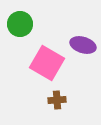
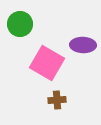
purple ellipse: rotated 15 degrees counterclockwise
